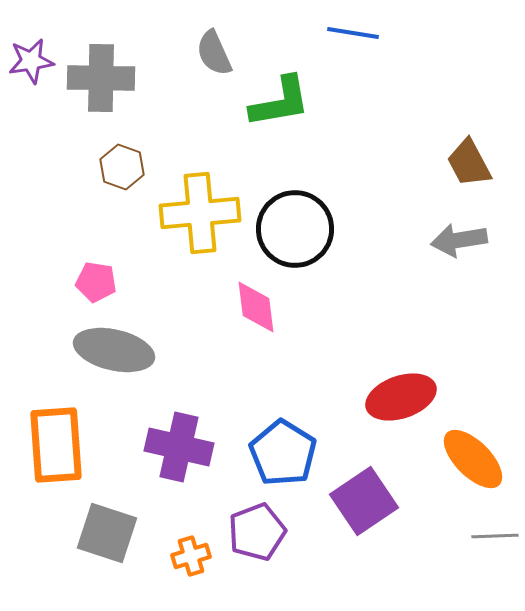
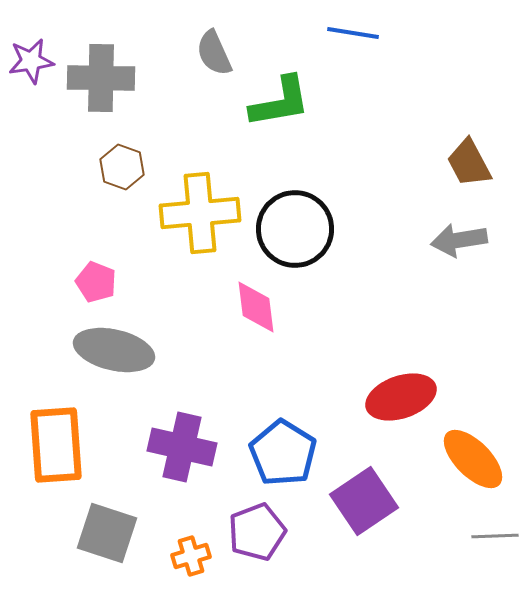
pink pentagon: rotated 12 degrees clockwise
purple cross: moved 3 px right
